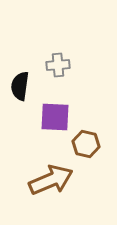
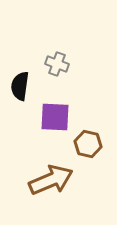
gray cross: moved 1 px left, 1 px up; rotated 25 degrees clockwise
brown hexagon: moved 2 px right
